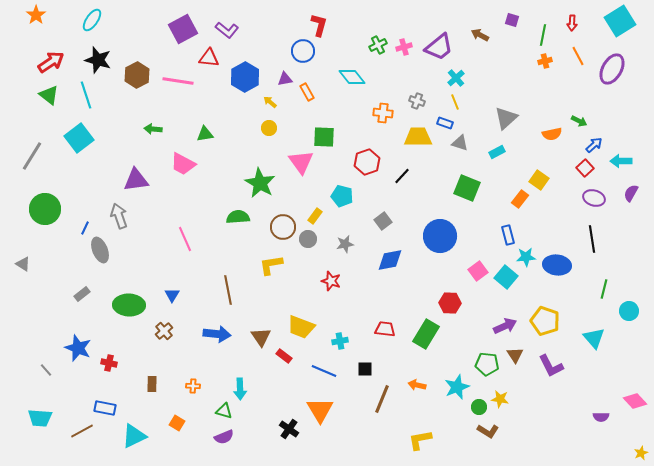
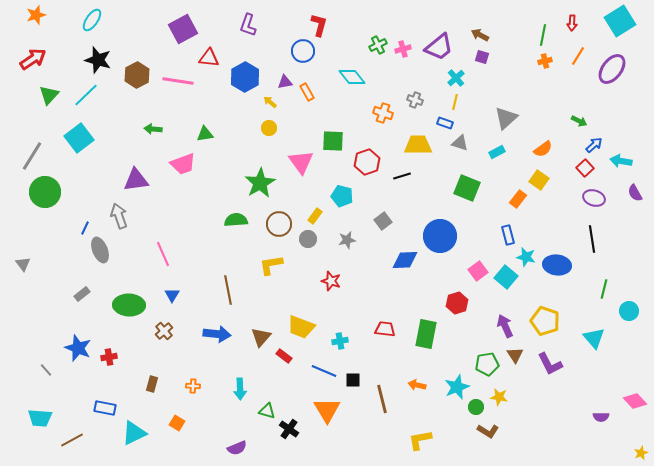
orange star at (36, 15): rotated 18 degrees clockwise
purple square at (512, 20): moved 30 px left, 37 px down
purple L-shape at (227, 30): moved 21 px right, 5 px up; rotated 70 degrees clockwise
pink cross at (404, 47): moved 1 px left, 2 px down
orange line at (578, 56): rotated 60 degrees clockwise
red arrow at (51, 62): moved 18 px left, 3 px up
purple ellipse at (612, 69): rotated 8 degrees clockwise
purple triangle at (285, 79): moved 3 px down
green triangle at (49, 95): rotated 35 degrees clockwise
cyan line at (86, 95): rotated 64 degrees clockwise
gray cross at (417, 101): moved 2 px left, 1 px up
yellow line at (455, 102): rotated 35 degrees clockwise
orange cross at (383, 113): rotated 12 degrees clockwise
orange semicircle at (552, 134): moved 9 px left, 15 px down; rotated 24 degrees counterclockwise
green square at (324, 137): moved 9 px right, 4 px down
yellow trapezoid at (418, 137): moved 8 px down
cyan arrow at (621, 161): rotated 10 degrees clockwise
pink trapezoid at (183, 164): rotated 48 degrees counterclockwise
black line at (402, 176): rotated 30 degrees clockwise
green star at (260, 183): rotated 12 degrees clockwise
purple semicircle at (631, 193): moved 4 px right; rotated 60 degrees counterclockwise
orange rectangle at (520, 199): moved 2 px left
green circle at (45, 209): moved 17 px up
green semicircle at (238, 217): moved 2 px left, 3 px down
brown circle at (283, 227): moved 4 px left, 3 px up
pink line at (185, 239): moved 22 px left, 15 px down
gray star at (345, 244): moved 2 px right, 4 px up
cyan star at (526, 257): rotated 18 degrees clockwise
blue diamond at (390, 260): moved 15 px right; rotated 8 degrees clockwise
gray triangle at (23, 264): rotated 21 degrees clockwise
red hexagon at (450, 303): moved 7 px right; rotated 20 degrees counterclockwise
purple arrow at (505, 326): rotated 90 degrees counterclockwise
green rectangle at (426, 334): rotated 20 degrees counterclockwise
brown triangle at (261, 337): rotated 15 degrees clockwise
red cross at (109, 363): moved 6 px up; rotated 21 degrees counterclockwise
green pentagon at (487, 364): rotated 15 degrees counterclockwise
purple L-shape at (551, 366): moved 1 px left, 2 px up
black square at (365, 369): moved 12 px left, 11 px down
brown rectangle at (152, 384): rotated 14 degrees clockwise
brown line at (382, 399): rotated 36 degrees counterclockwise
yellow star at (500, 399): moved 1 px left, 2 px up
green circle at (479, 407): moved 3 px left
orange triangle at (320, 410): moved 7 px right
green triangle at (224, 411): moved 43 px right
brown line at (82, 431): moved 10 px left, 9 px down
cyan triangle at (134, 436): moved 3 px up
purple semicircle at (224, 437): moved 13 px right, 11 px down
